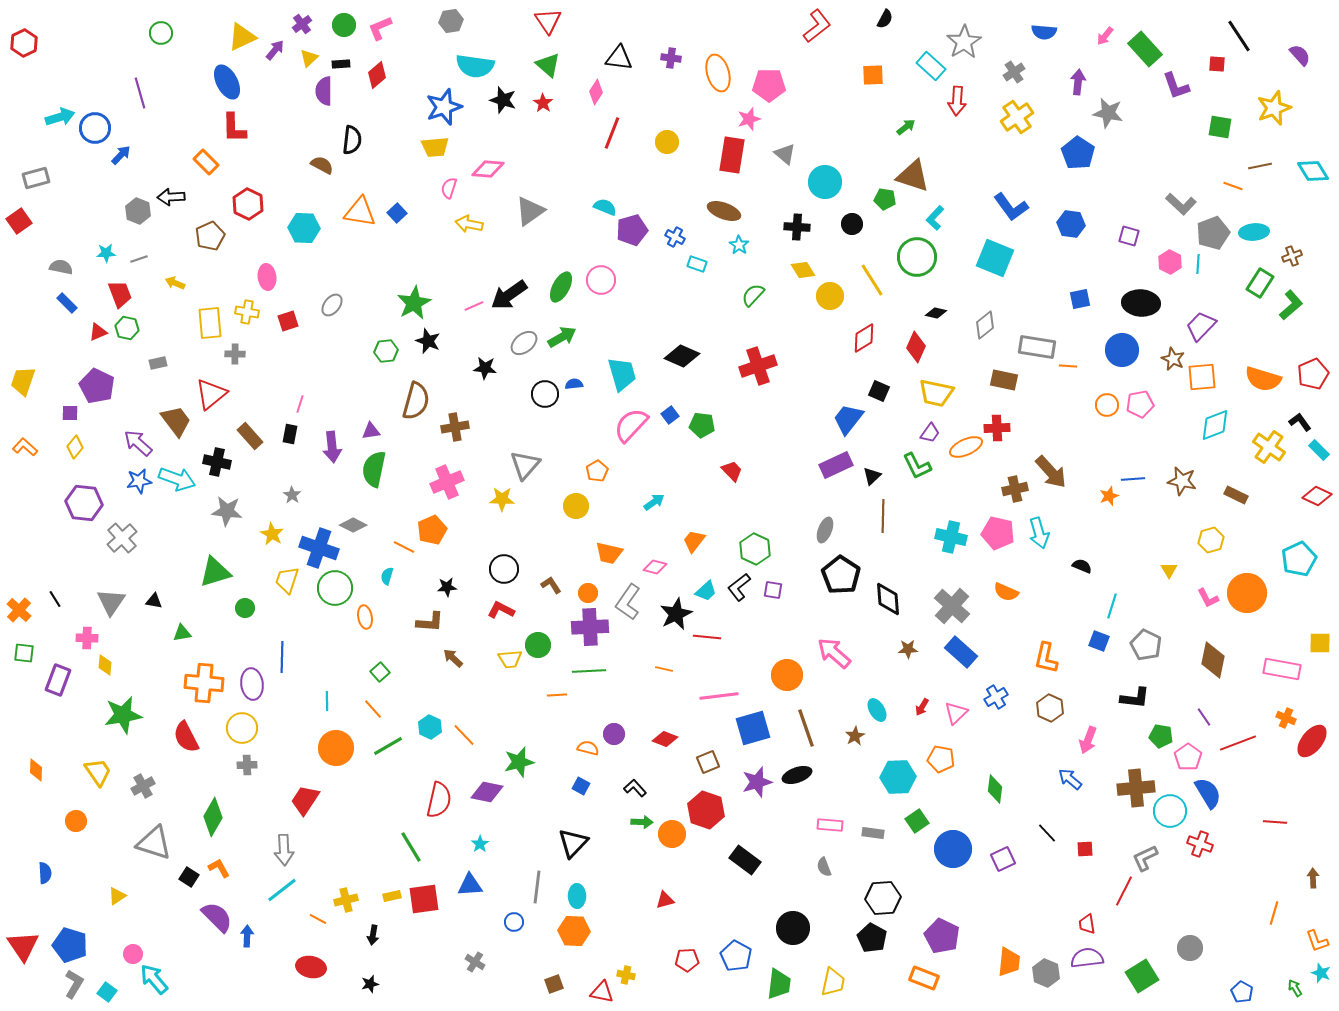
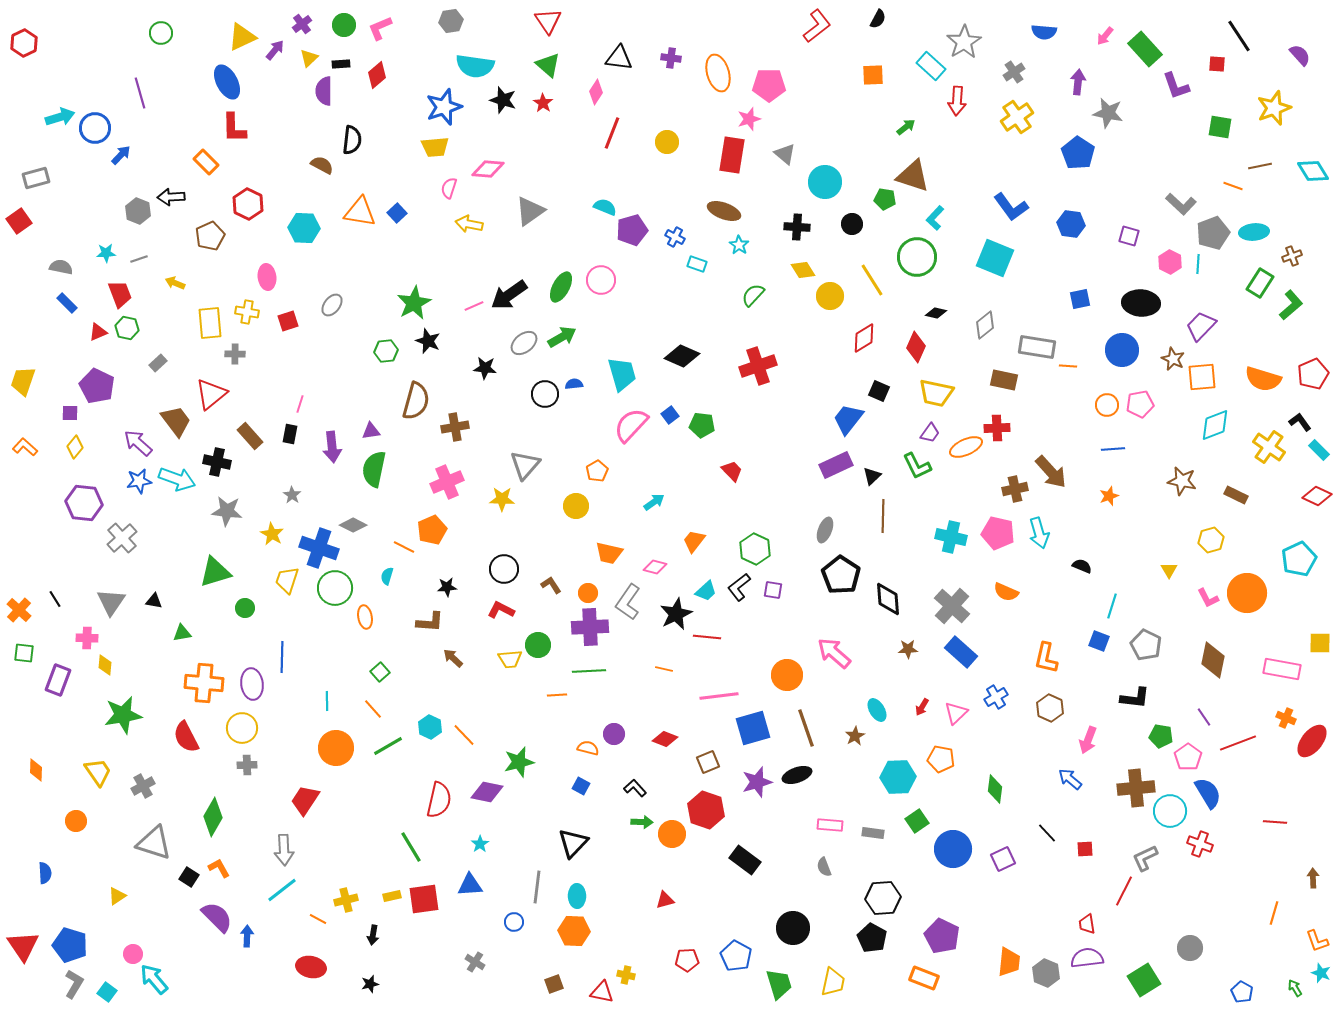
black semicircle at (885, 19): moved 7 px left
gray rectangle at (158, 363): rotated 30 degrees counterclockwise
blue line at (1133, 479): moved 20 px left, 30 px up
green square at (1142, 976): moved 2 px right, 4 px down
green trapezoid at (779, 984): rotated 24 degrees counterclockwise
